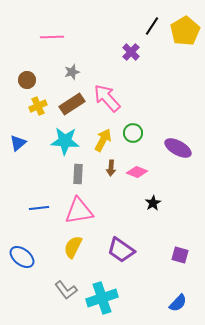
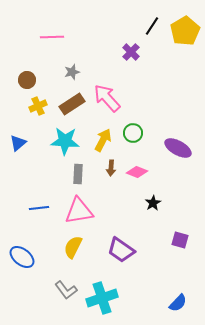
purple square: moved 15 px up
